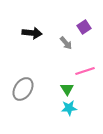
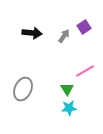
gray arrow: moved 2 px left, 7 px up; rotated 104 degrees counterclockwise
pink line: rotated 12 degrees counterclockwise
gray ellipse: rotated 10 degrees counterclockwise
